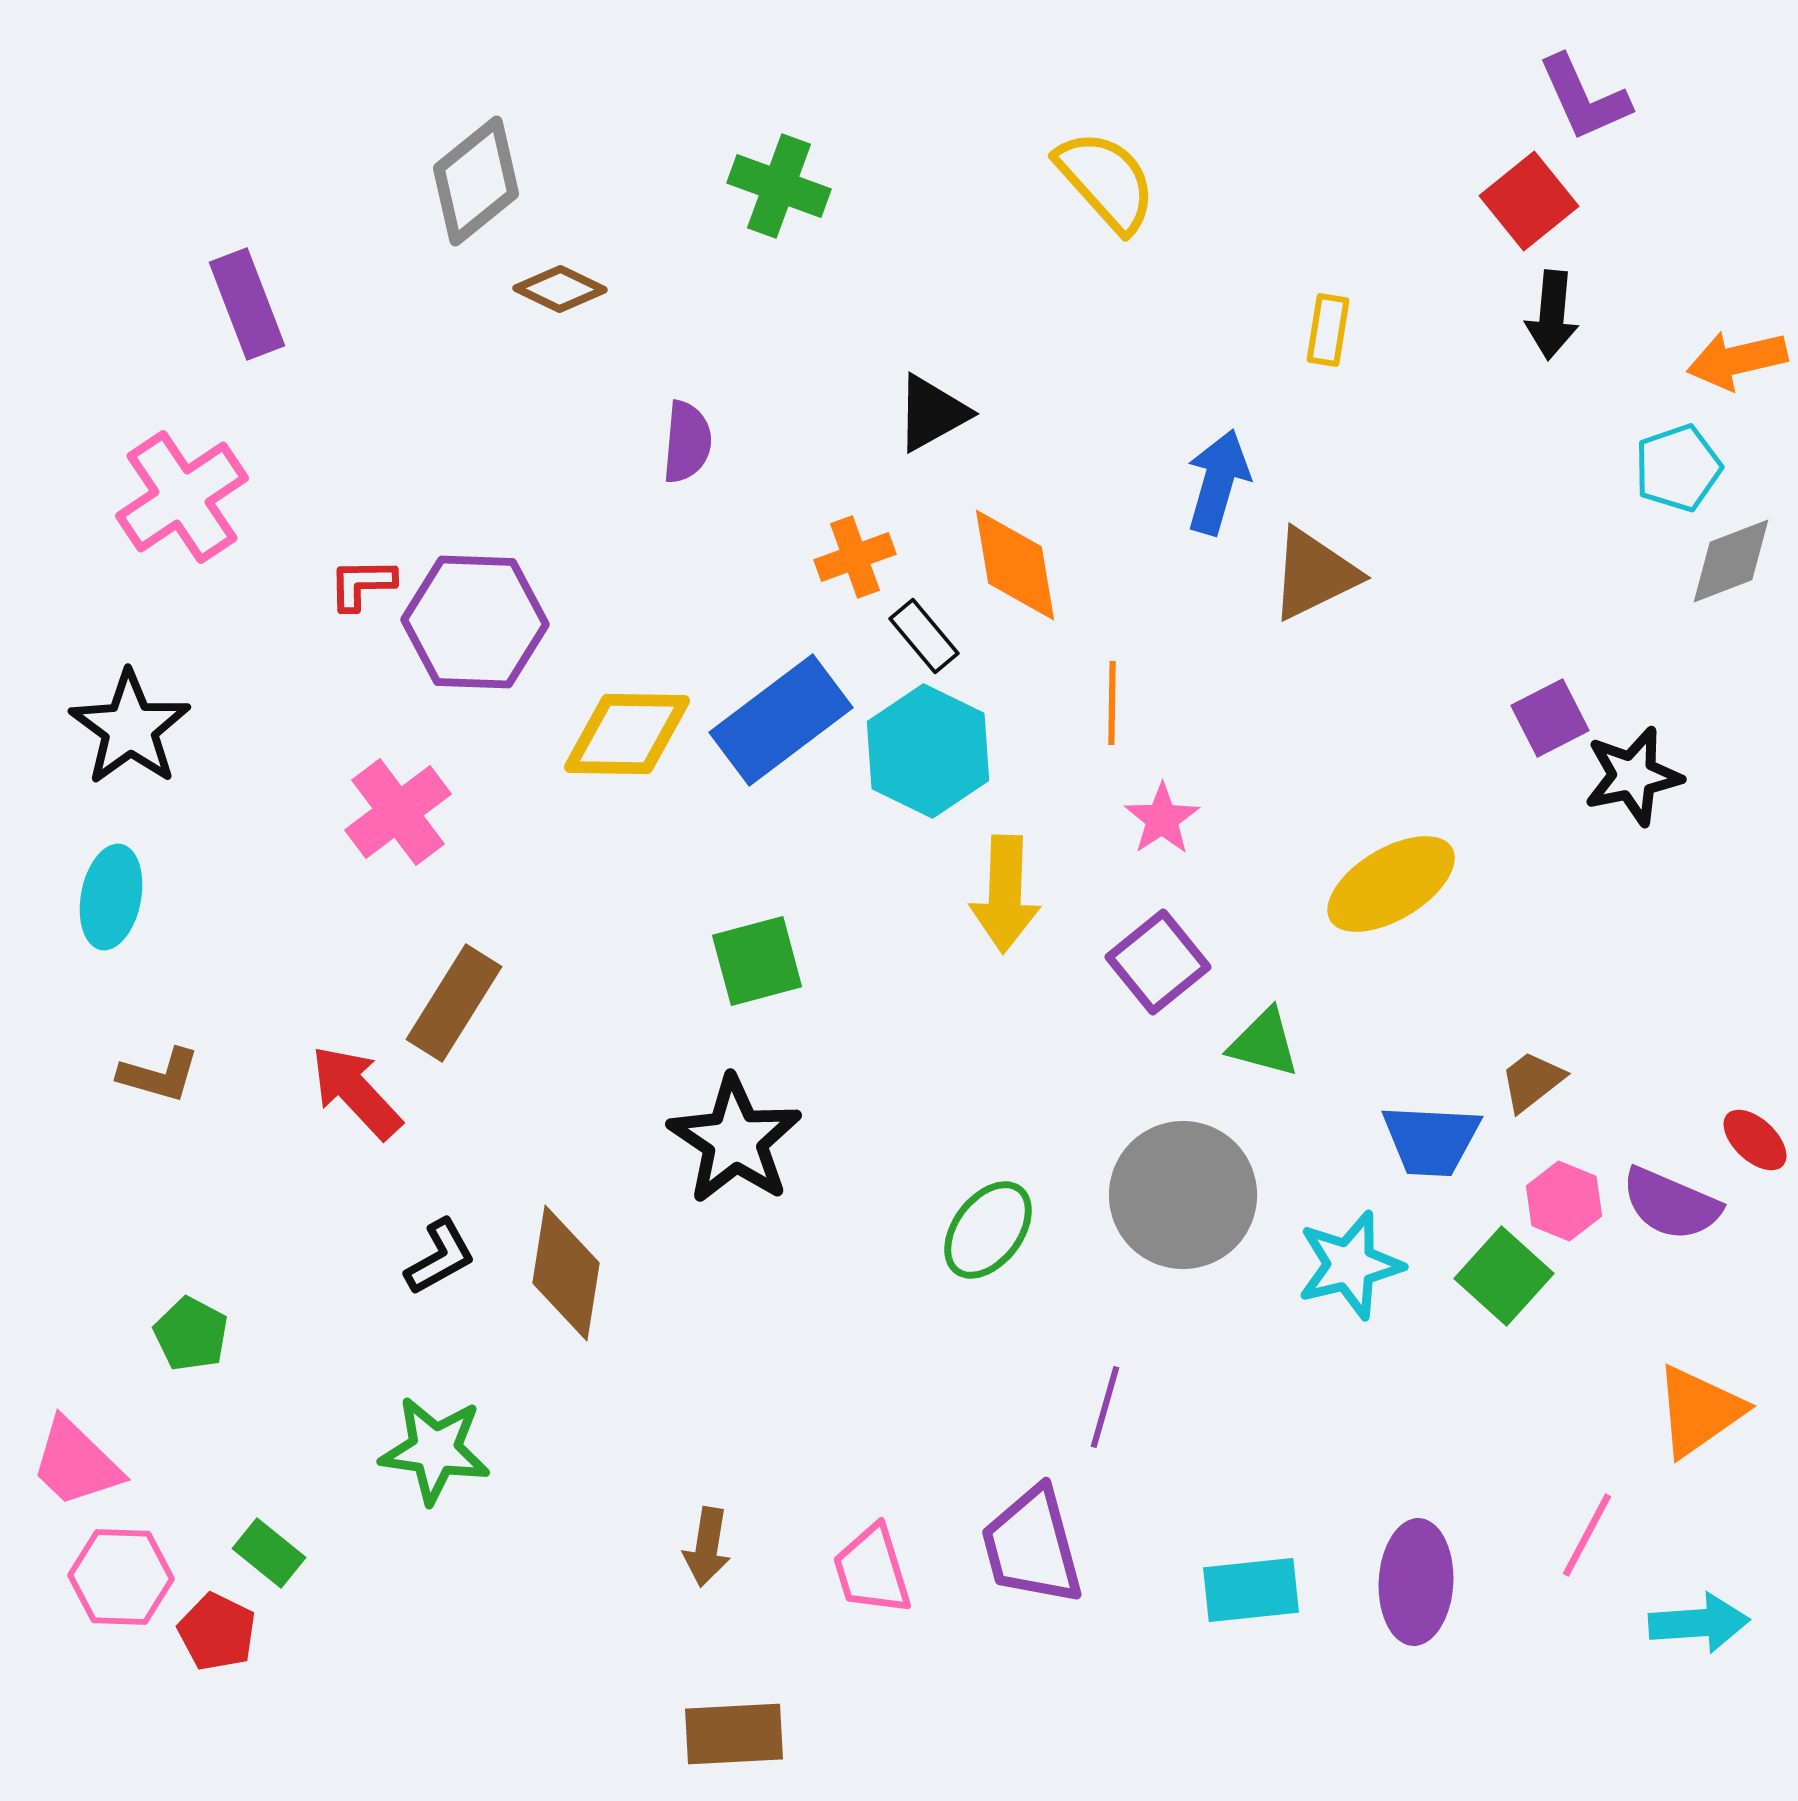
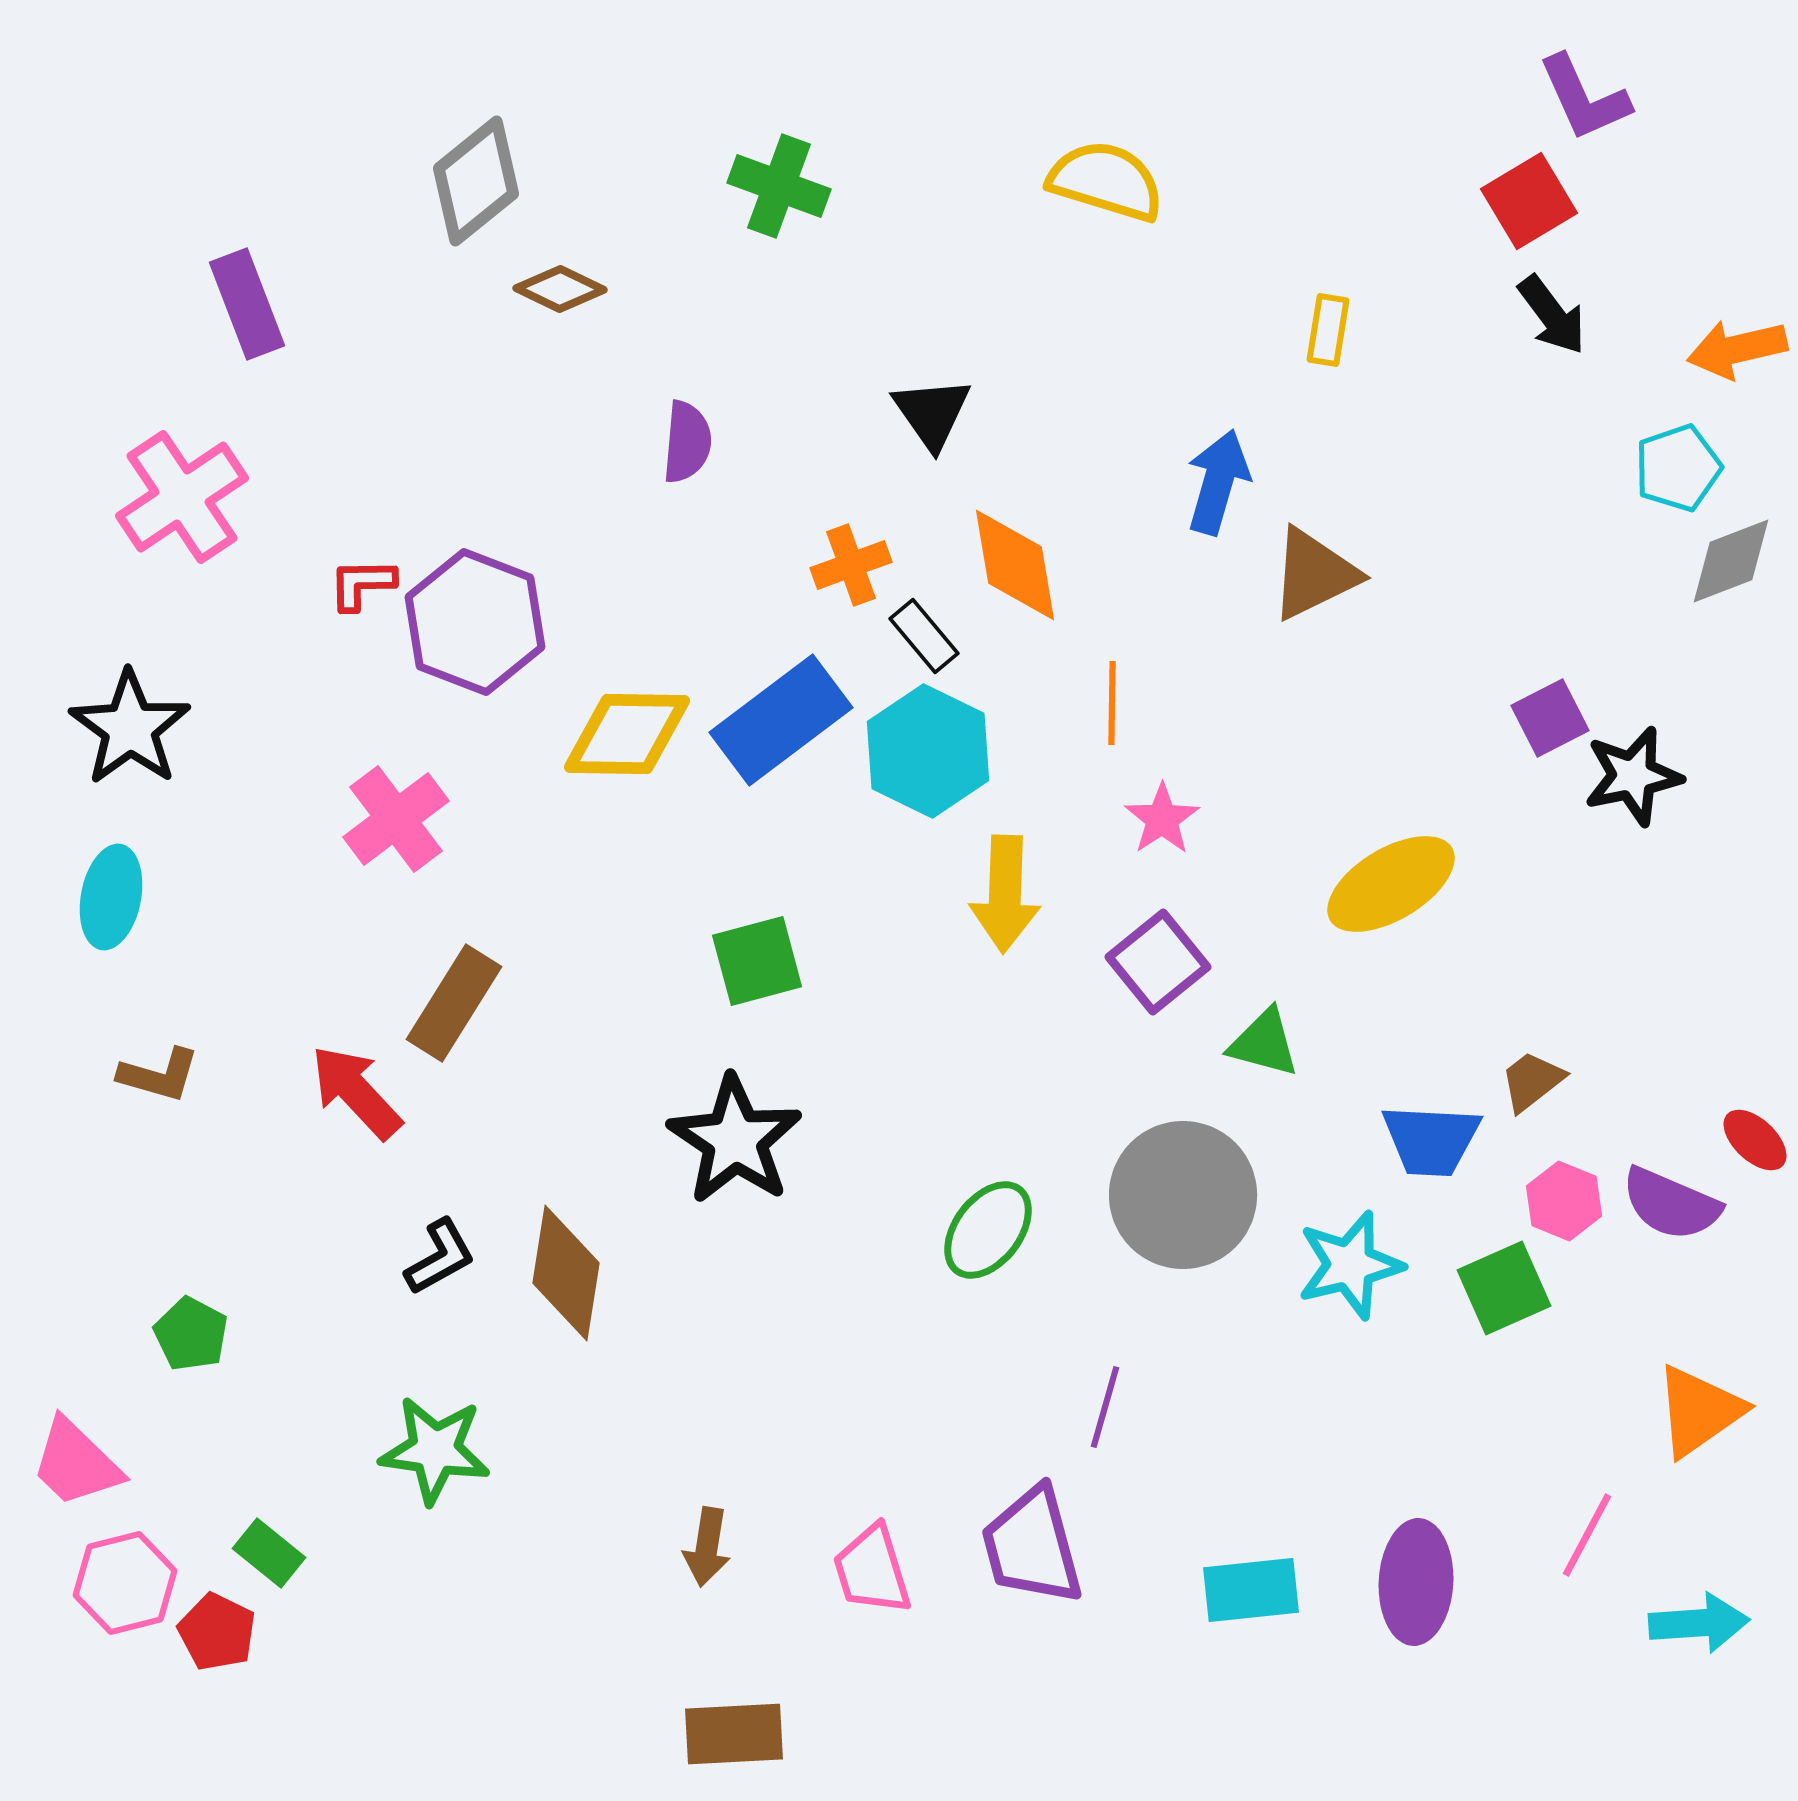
yellow semicircle at (1106, 181): rotated 31 degrees counterclockwise
red square at (1529, 201): rotated 8 degrees clockwise
black arrow at (1552, 315): rotated 42 degrees counterclockwise
orange arrow at (1737, 360): moved 11 px up
black triangle at (932, 413): rotated 36 degrees counterclockwise
orange cross at (855, 557): moved 4 px left, 8 px down
purple hexagon at (475, 622): rotated 19 degrees clockwise
pink cross at (398, 812): moved 2 px left, 7 px down
green square at (1504, 1276): moved 12 px down; rotated 24 degrees clockwise
pink hexagon at (121, 1577): moved 4 px right, 6 px down; rotated 16 degrees counterclockwise
